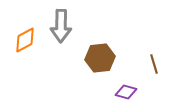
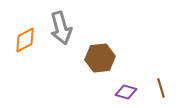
gray arrow: moved 2 px down; rotated 16 degrees counterclockwise
brown line: moved 7 px right, 24 px down
